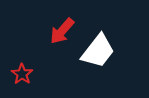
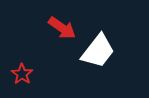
red arrow: moved 3 px up; rotated 96 degrees counterclockwise
